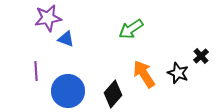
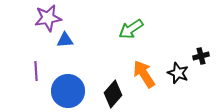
blue triangle: moved 1 px left, 1 px down; rotated 24 degrees counterclockwise
black cross: rotated 28 degrees clockwise
